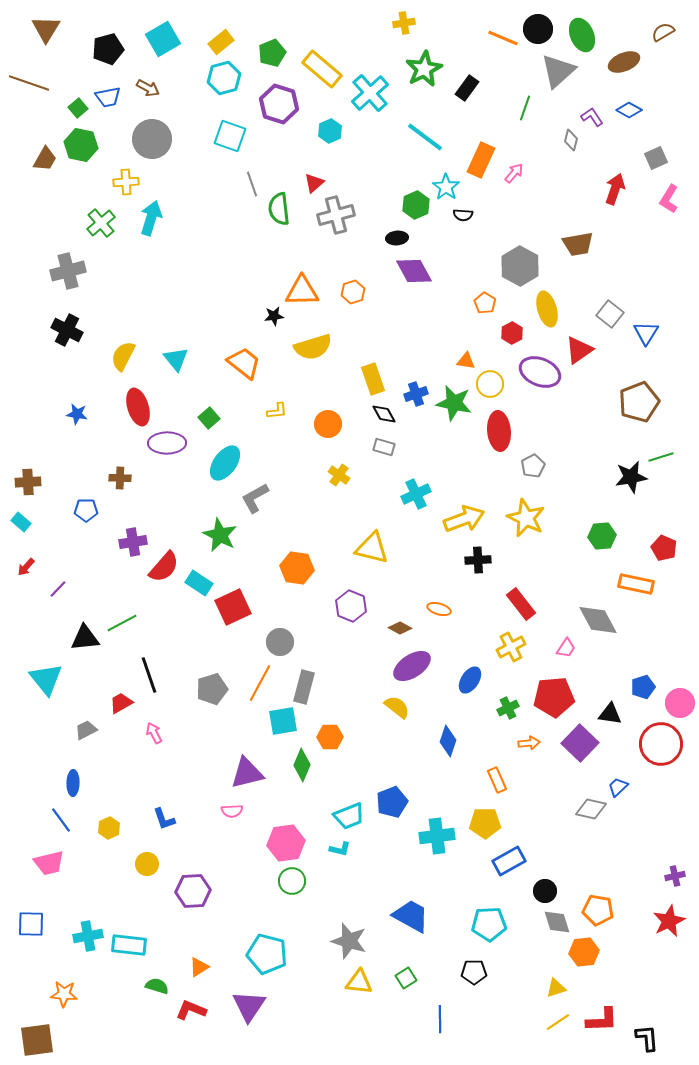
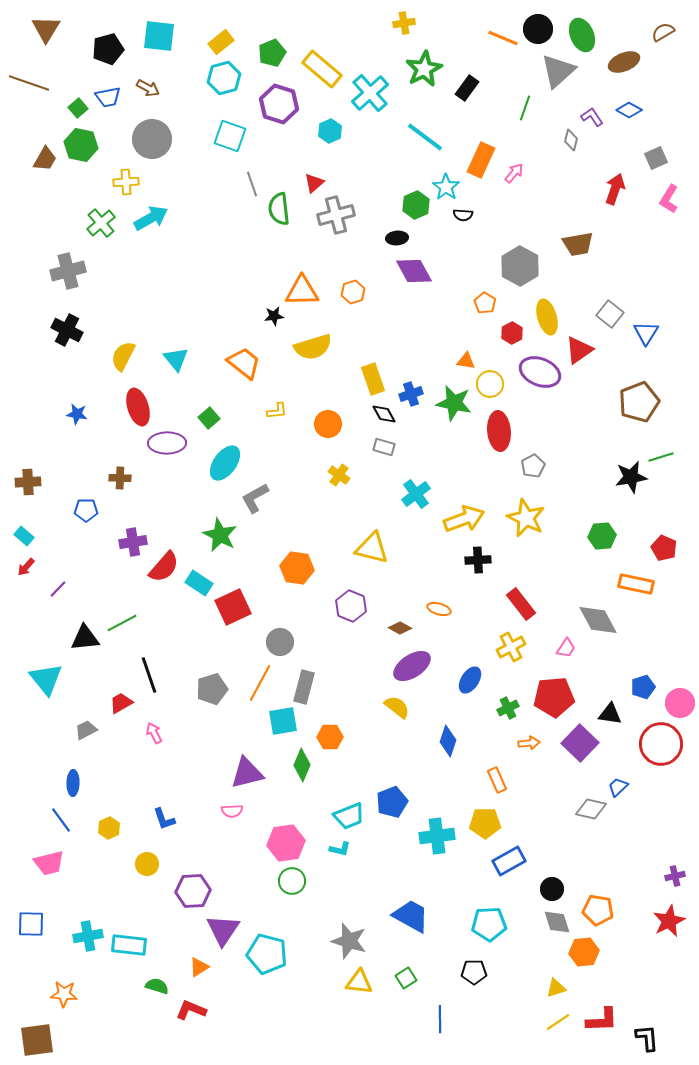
cyan square at (163, 39): moved 4 px left, 3 px up; rotated 36 degrees clockwise
cyan arrow at (151, 218): rotated 44 degrees clockwise
yellow ellipse at (547, 309): moved 8 px down
blue cross at (416, 394): moved 5 px left
cyan cross at (416, 494): rotated 12 degrees counterclockwise
cyan rectangle at (21, 522): moved 3 px right, 14 px down
black circle at (545, 891): moved 7 px right, 2 px up
purple triangle at (249, 1006): moved 26 px left, 76 px up
